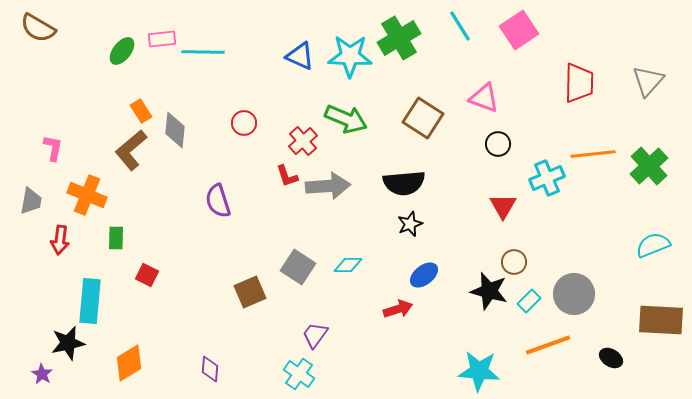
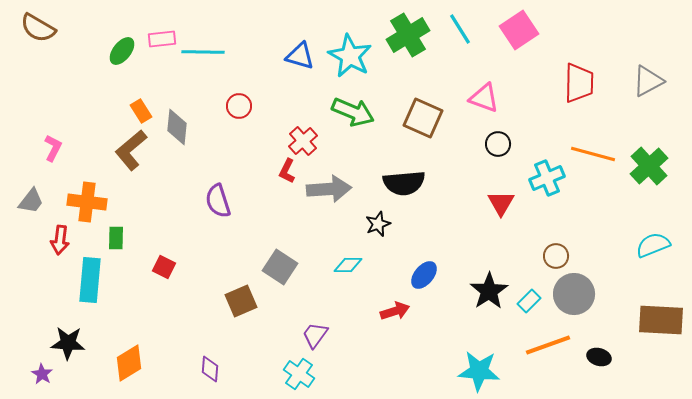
cyan line at (460, 26): moved 3 px down
green cross at (399, 38): moved 9 px right, 3 px up
blue triangle at (300, 56): rotated 8 degrees counterclockwise
cyan star at (350, 56): rotated 27 degrees clockwise
gray triangle at (648, 81): rotated 20 degrees clockwise
brown square at (423, 118): rotated 9 degrees counterclockwise
green arrow at (346, 119): moved 7 px right, 7 px up
red circle at (244, 123): moved 5 px left, 17 px up
gray diamond at (175, 130): moved 2 px right, 3 px up
pink L-shape at (53, 148): rotated 16 degrees clockwise
orange line at (593, 154): rotated 21 degrees clockwise
red L-shape at (287, 176): moved 5 px up; rotated 45 degrees clockwise
gray arrow at (328, 186): moved 1 px right, 3 px down
orange cross at (87, 195): moved 7 px down; rotated 15 degrees counterclockwise
gray trapezoid at (31, 201): rotated 28 degrees clockwise
red triangle at (503, 206): moved 2 px left, 3 px up
black star at (410, 224): moved 32 px left
brown circle at (514, 262): moved 42 px right, 6 px up
gray square at (298, 267): moved 18 px left
red square at (147, 275): moved 17 px right, 8 px up
blue ellipse at (424, 275): rotated 12 degrees counterclockwise
black star at (489, 291): rotated 24 degrees clockwise
brown square at (250, 292): moved 9 px left, 9 px down
cyan rectangle at (90, 301): moved 21 px up
red arrow at (398, 309): moved 3 px left, 2 px down
black star at (68, 343): rotated 16 degrees clockwise
black ellipse at (611, 358): moved 12 px left, 1 px up; rotated 15 degrees counterclockwise
